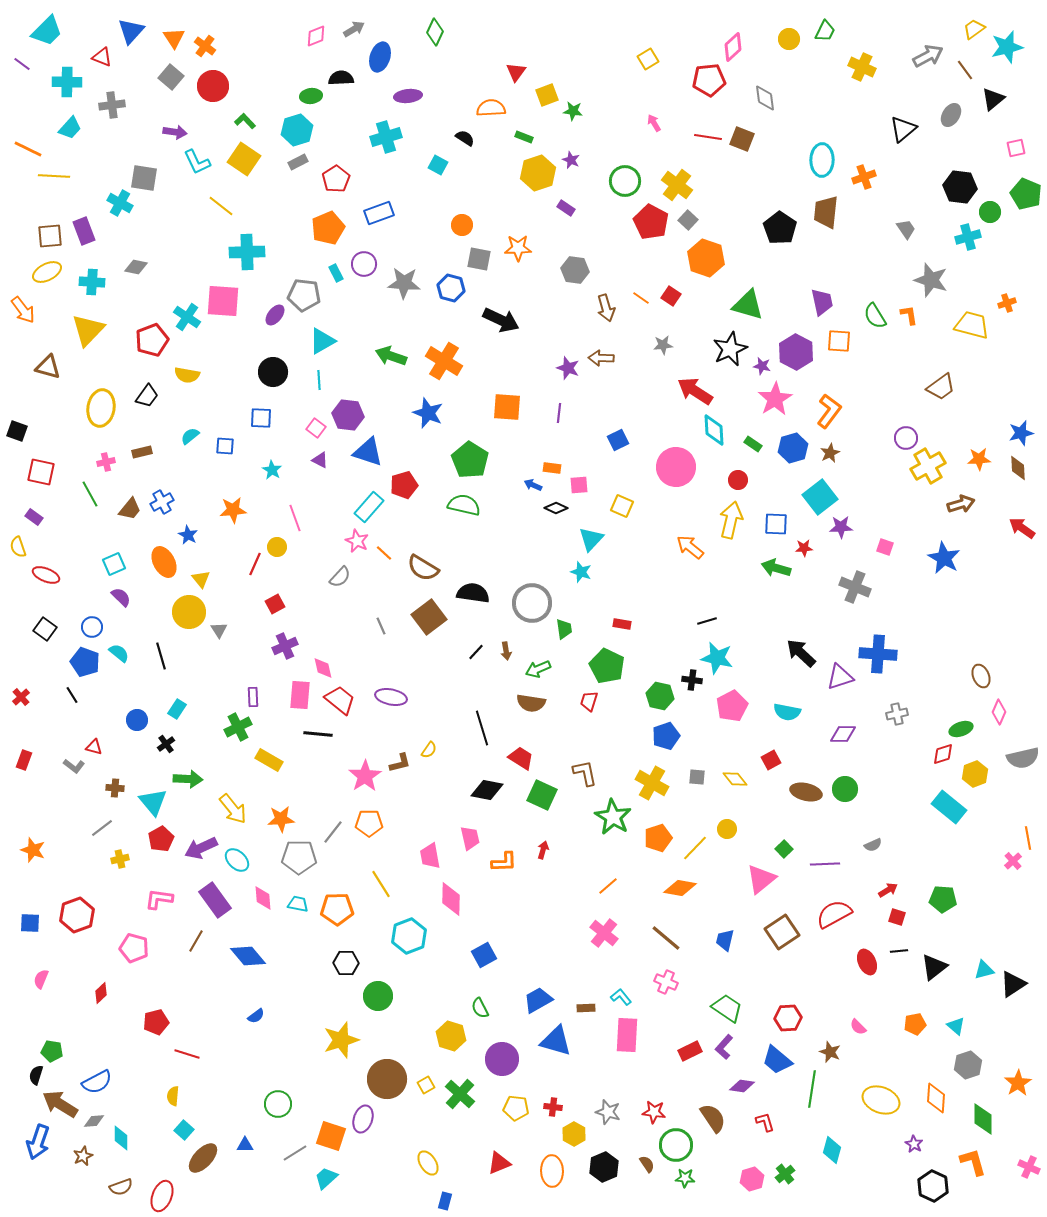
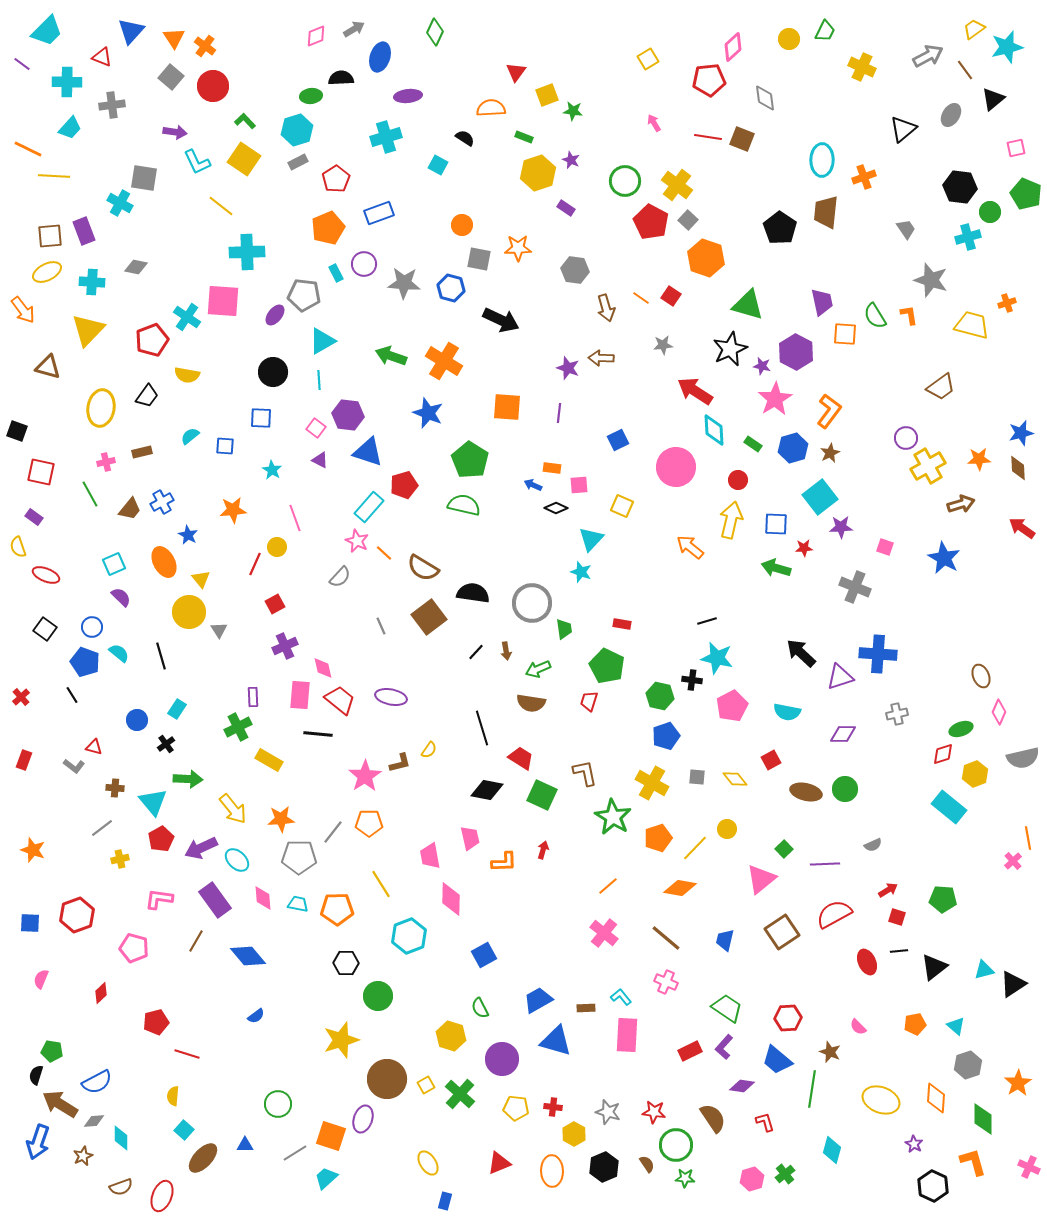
orange square at (839, 341): moved 6 px right, 7 px up
